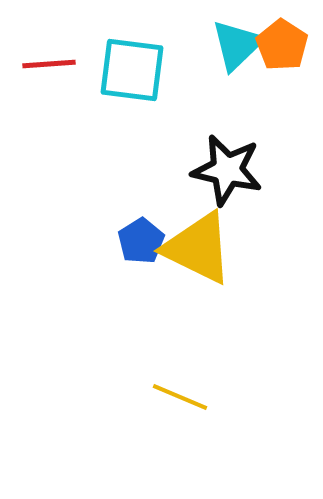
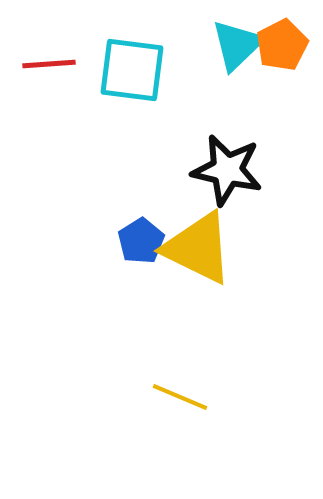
orange pentagon: rotated 12 degrees clockwise
